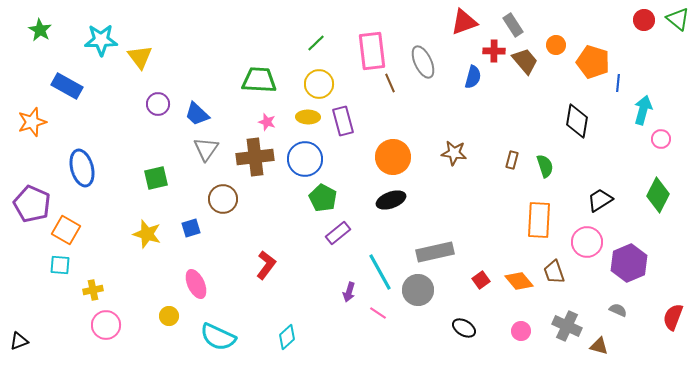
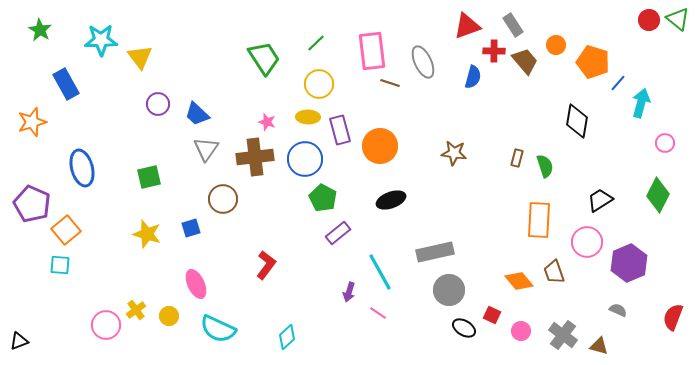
red circle at (644, 20): moved 5 px right
red triangle at (464, 22): moved 3 px right, 4 px down
green trapezoid at (259, 80): moved 5 px right, 22 px up; rotated 54 degrees clockwise
brown line at (390, 83): rotated 48 degrees counterclockwise
blue line at (618, 83): rotated 36 degrees clockwise
blue rectangle at (67, 86): moved 1 px left, 2 px up; rotated 32 degrees clockwise
cyan arrow at (643, 110): moved 2 px left, 7 px up
purple rectangle at (343, 121): moved 3 px left, 9 px down
pink circle at (661, 139): moved 4 px right, 4 px down
orange circle at (393, 157): moved 13 px left, 11 px up
brown rectangle at (512, 160): moved 5 px right, 2 px up
green square at (156, 178): moved 7 px left, 1 px up
orange square at (66, 230): rotated 20 degrees clockwise
red square at (481, 280): moved 11 px right, 35 px down; rotated 30 degrees counterclockwise
yellow cross at (93, 290): moved 43 px right, 20 px down; rotated 24 degrees counterclockwise
gray circle at (418, 290): moved 31 px right
gray cross at (567, 326): moved 4 px left, 9 px down; rotated 12 degrees clockwise
cyan semicircle at (218, 337): moved 8 px up
